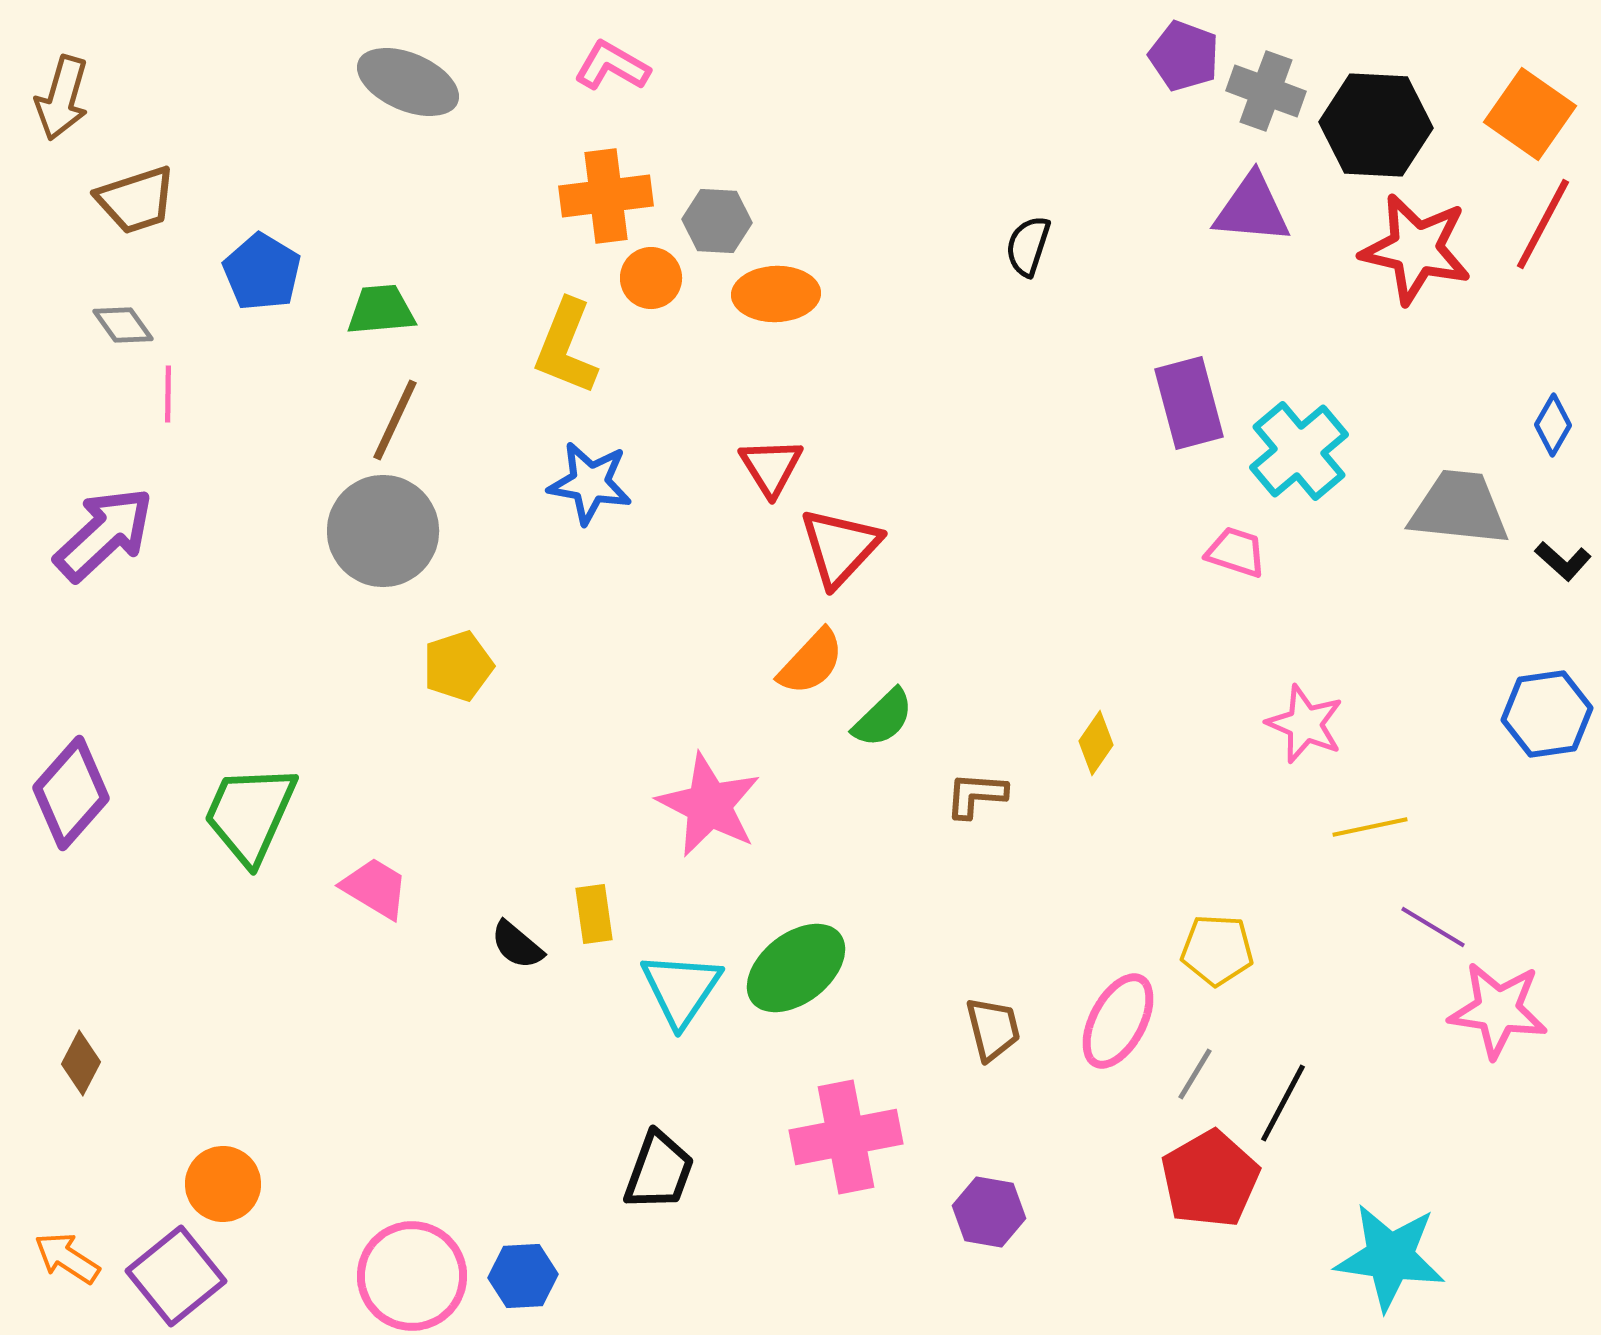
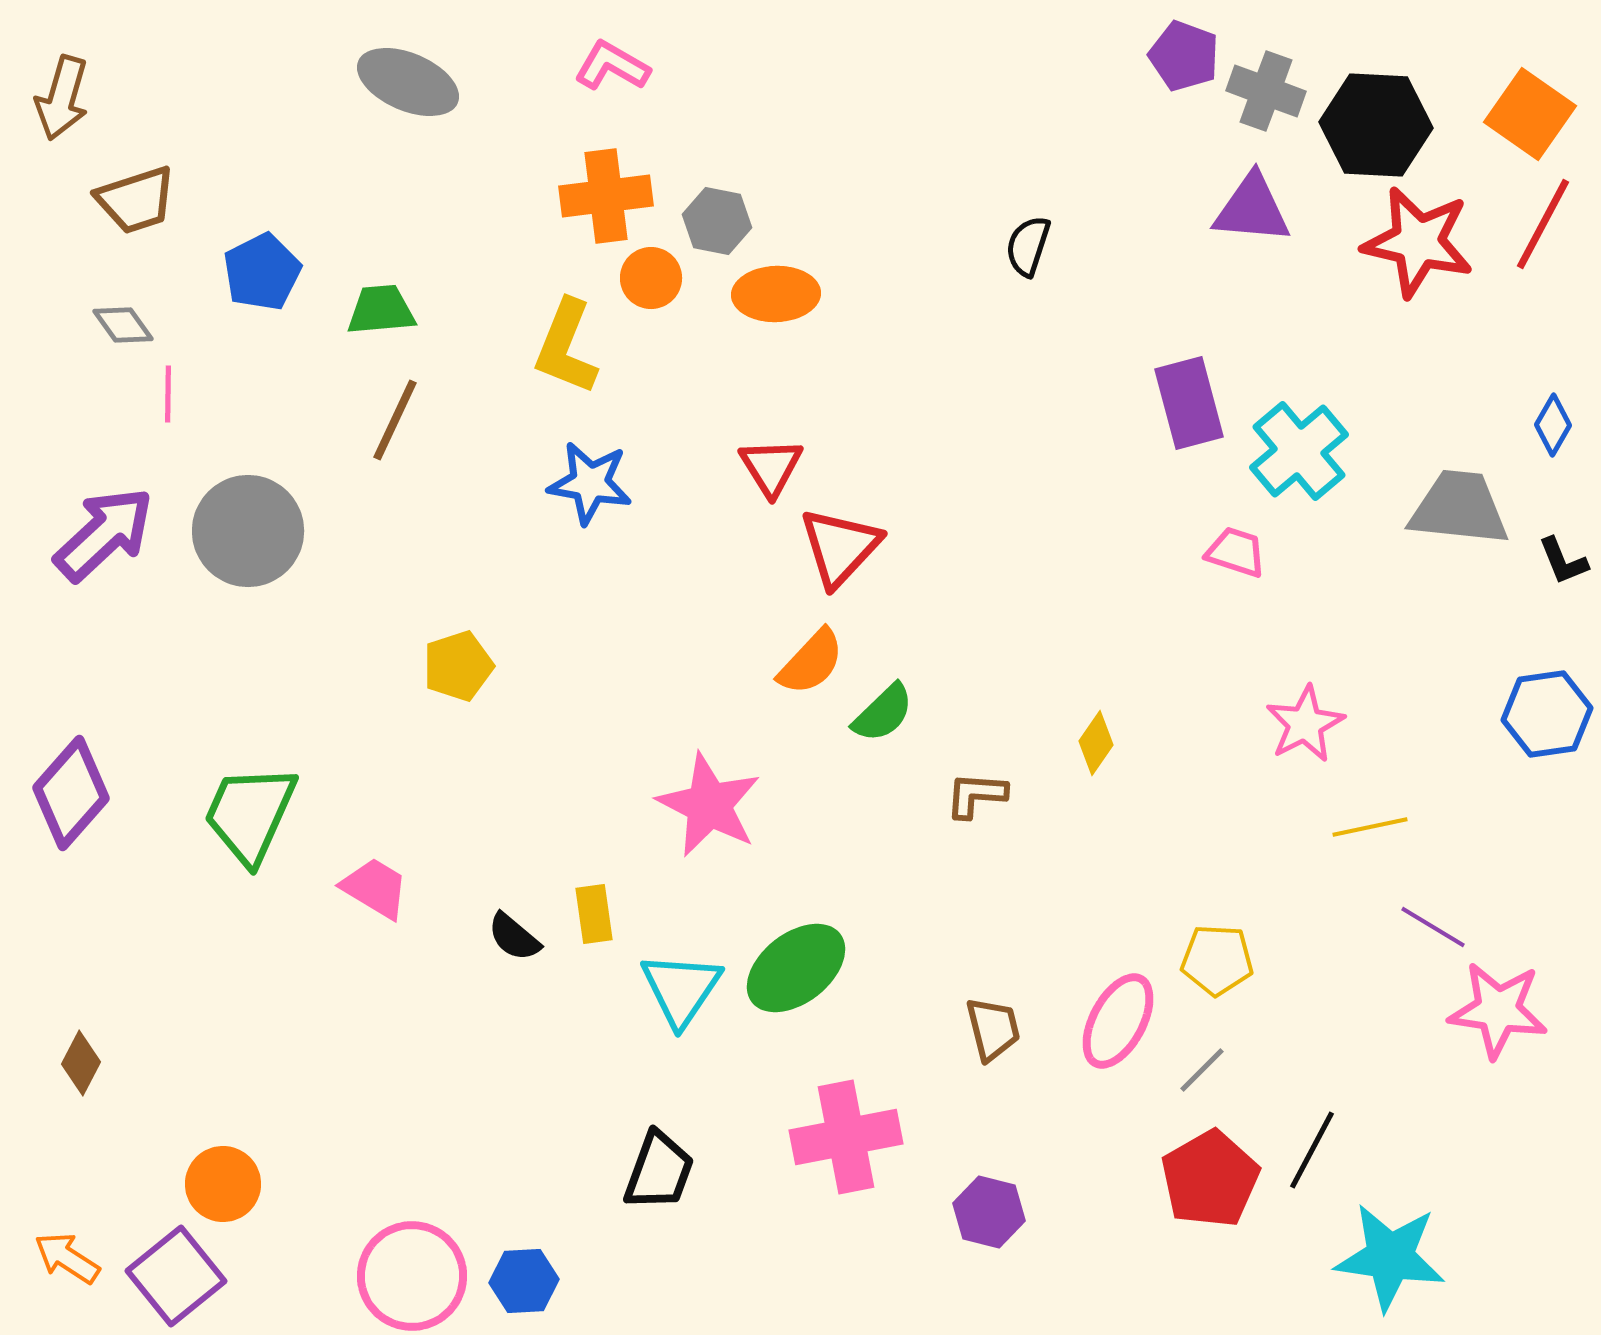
gray hexagon at (717, 221): rotated 8 degrees clockwise
red star at (1416, 249): moved 2 px right, 7 px up
blue pentagon at (262, 272): rotated 14 degrees clockwise
gray circle at (383, 531): moved 135 px left
black L-shape at (1563, 561): rotated 26 degrees clockwise
green semicircle at (883, 718): moved 5 px up
pink star at (1305, 724): rotated 22 degrees clockwise
black semicircle at (517, 945): moved 3 px left, 8 px up
yellow pentagon at (1217, 950): moved 10 px down
gray line at (1195, 1074): moved 7 px right, 4 px up; rotated 14 degrees clockwise
black line at (1283, 1103): moved 29 px right, 47 px down
purple hexagon at (989, 1212): rotated 4 degrees clockwise
blue hexagon at (523, 1276): moved 1 px right, 5 px down
